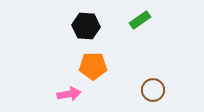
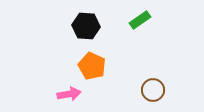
orange pentagon: moved 1 px left; rotated 24 degrees clockwise
